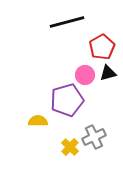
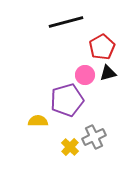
black line: moved 1 px left
